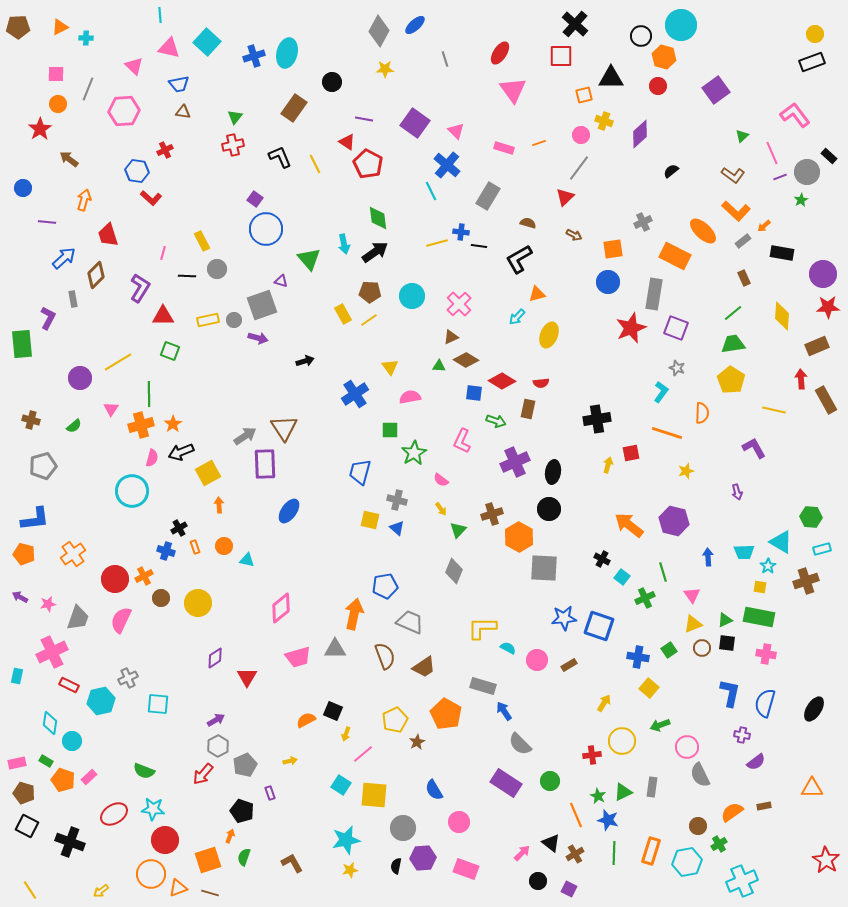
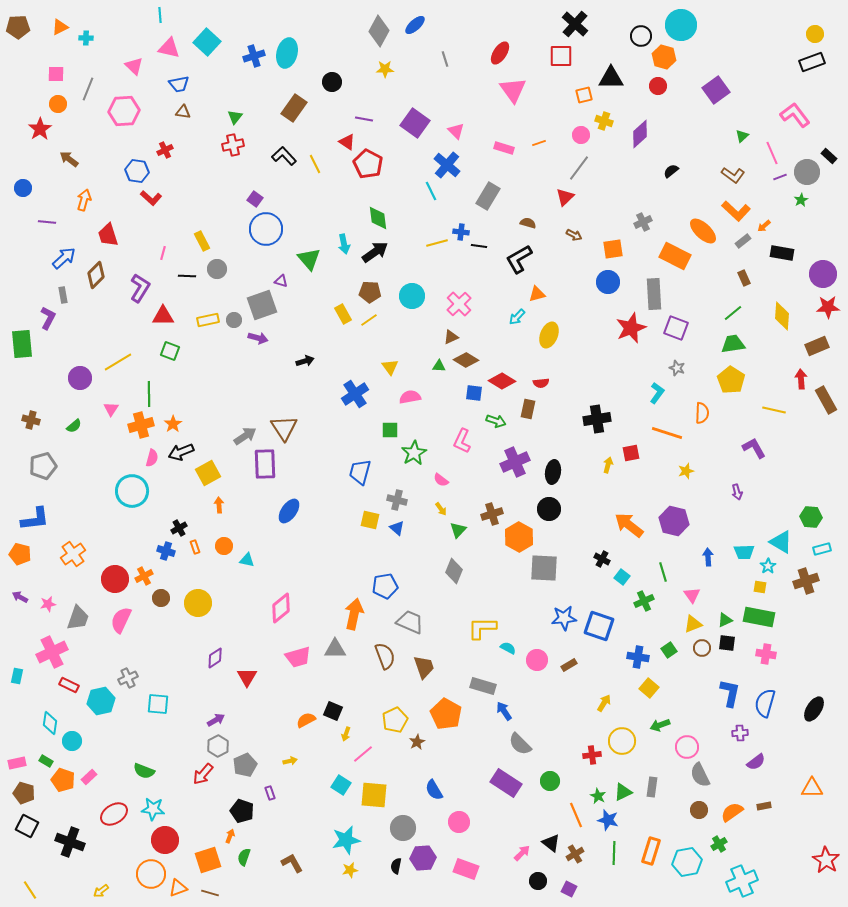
black L-shape at (280, 157): moved 4 px right, 1 px up; rotated 20 degrees counterclockwise
gray rectangle at (654, 294): rotated 12 degrees counterclockwise
gray rectangle at (73, 299): moved 10 px left, 4 px up
cyan L-shape at (661, 392): moved 4 px left, 1 px down
orange pentagon at (24, 554): moved 4 px left
green cross at (645, 598): moved 1 px left, 3 px down
brown trapezoid at (424, 667): rotated 75 degrees counterclockwise
purple cross at (742, 735): moved 2 px left, 2 px up; rotated 14 degrees counterclockwise
brown circle at (698, 826): moved 1 px right, 16 px up
